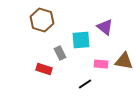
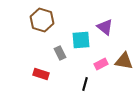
pink rectangle: rotated 32 degrees counterclockwise
red rectangle: moved 3 px left, 5 px down
black line: rotated 40 degrees counterclockwise
